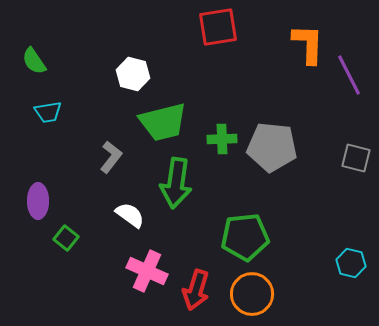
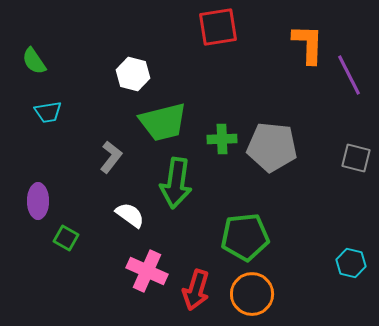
green square: rotated 10 degrees counterclockwise
